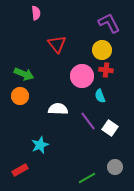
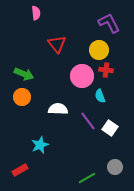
yellow circle: moved 3 px left
orange circle: moved 2 px right, 1 px down
